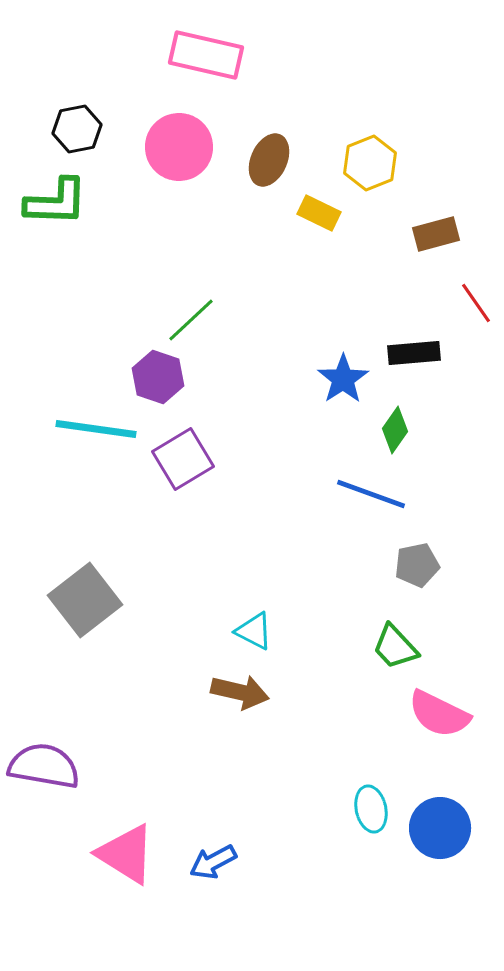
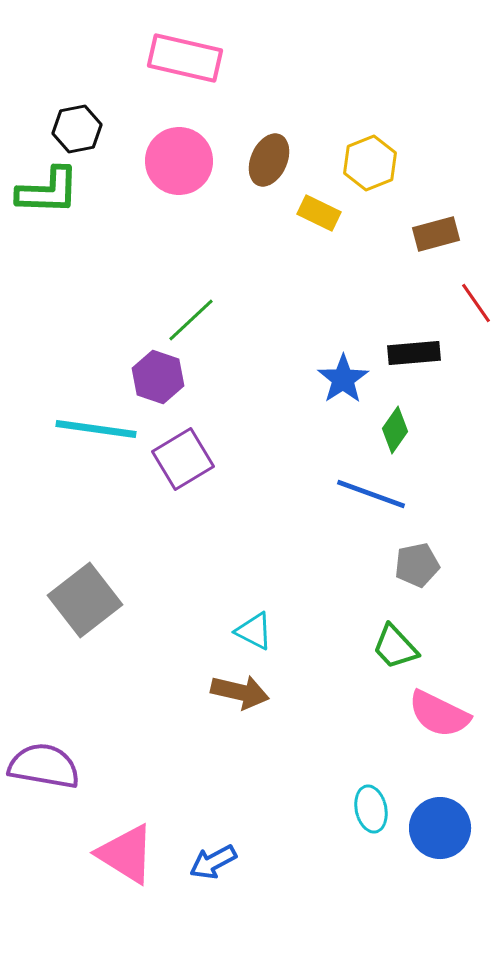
pink rectangle: moved 21 px left, 3 px down
pink circle: moved 14 px down
green L-shape: moved 8 px left, 11 px up
